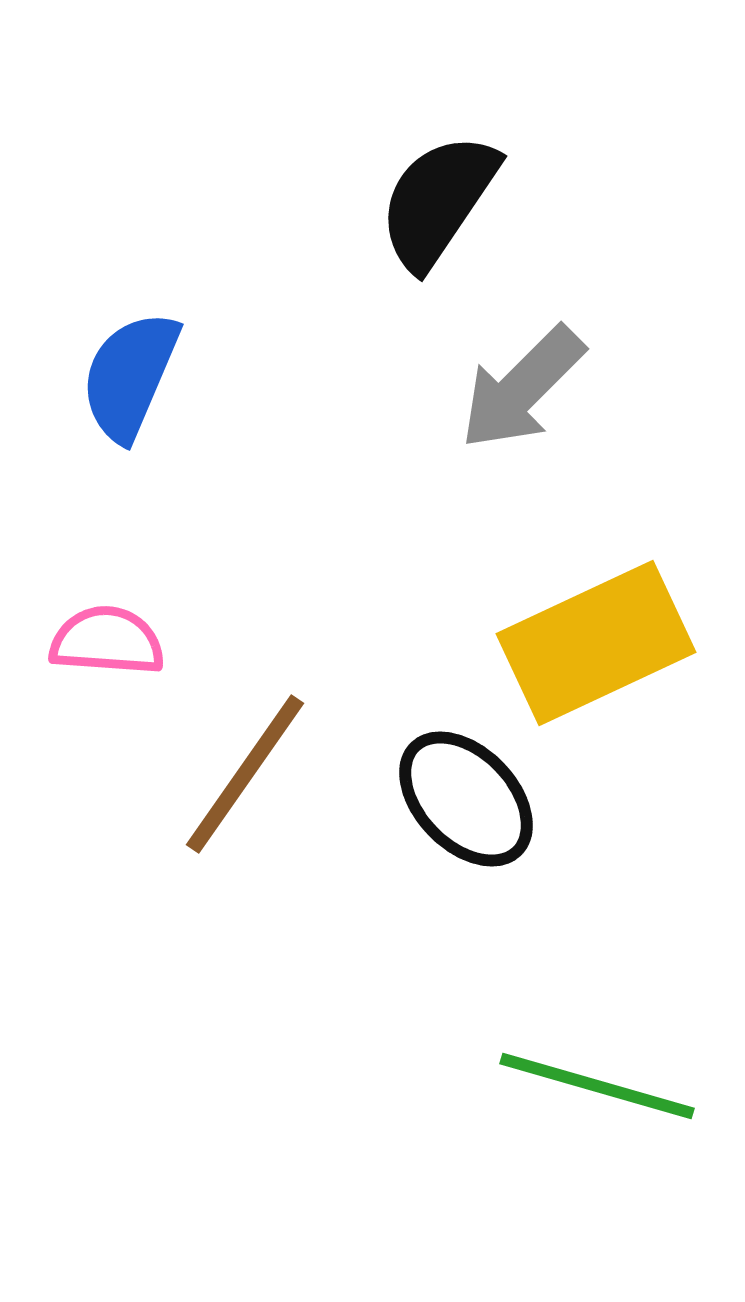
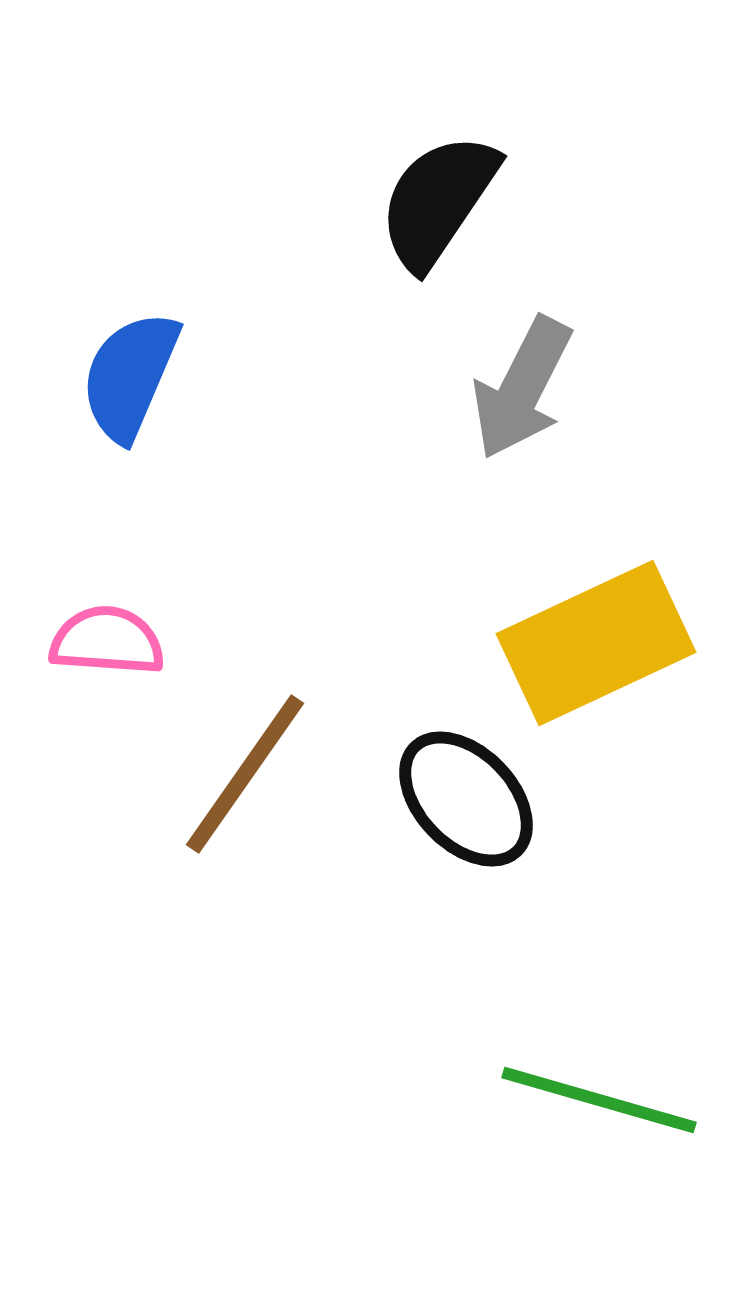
gray arrow: rotated 18 degrees counterclockwise
green line: moved 2 px right, 14 px down
